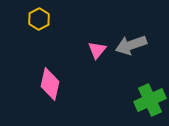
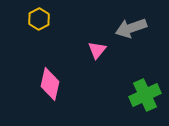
gray arrow: moved 17 px up
green cross: moved 5 px left, 5 px up
